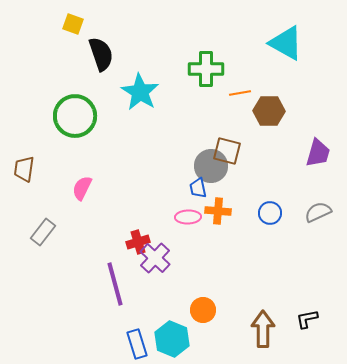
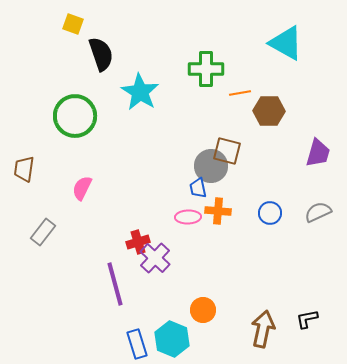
brown arrow: rotated 12 degrees clockwise
